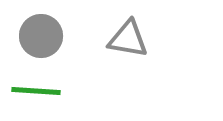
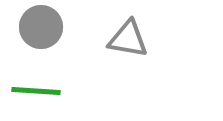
gray circle: moved 9 px up
